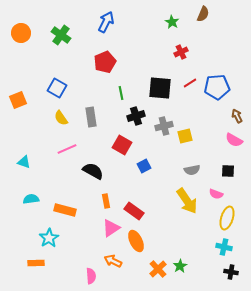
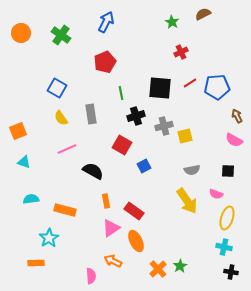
brown semicircle at (203, 14): rotated 140 degrees counterclockwise
orange square at (18, 100): moved 31 px down
gray rectangle at (91, 117): moved 3 px up
